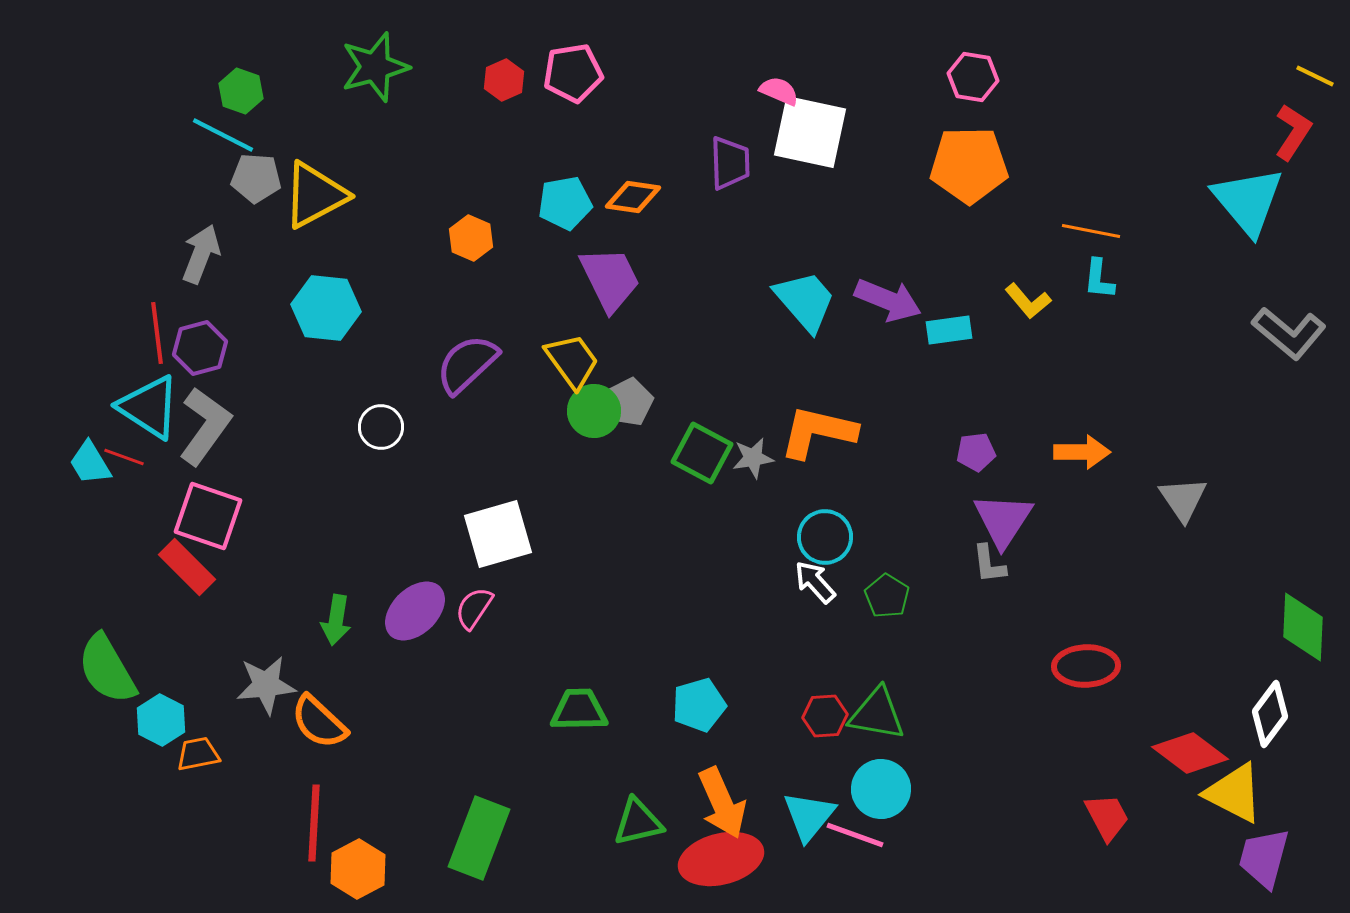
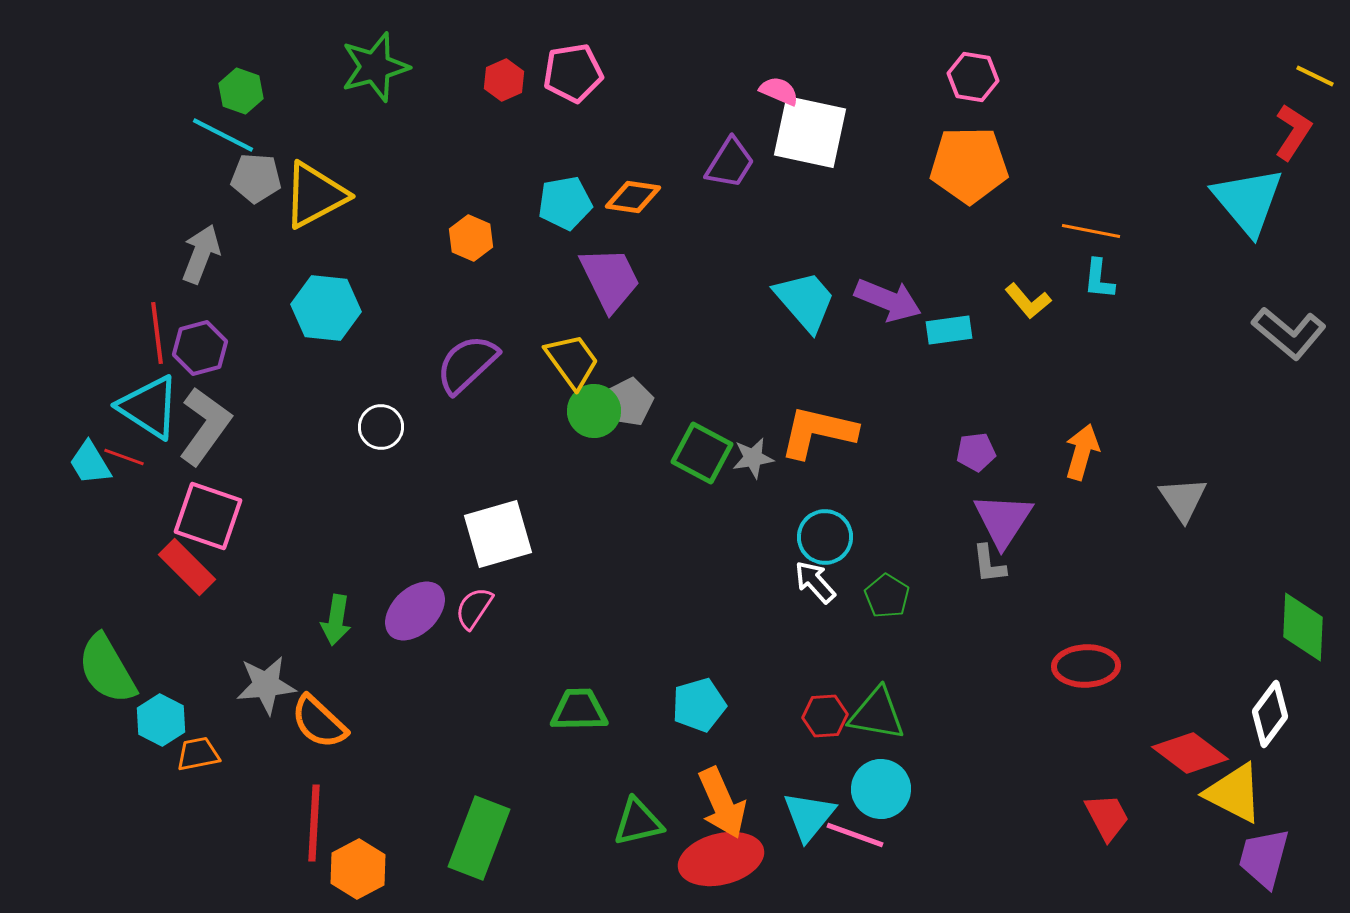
purple trapezoid at (730, 163): rotated 34 degrees clockwise
orange arrow at (1082, 452): rotated 74 degrees counterclockwise
